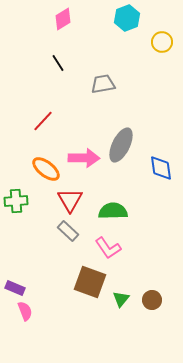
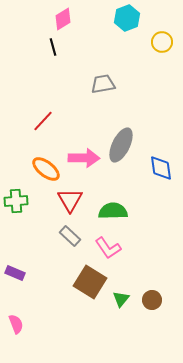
black line: moved 5 px left, 16 px up; rotated 18 degrees clockwise
gray rectangle: moved 2 px right, 5 px down
brown square: rotated 12 degrees clockwise
purple rectangle: moved 15 px up
pink semicircle: moved 9 px left, 13 px down
